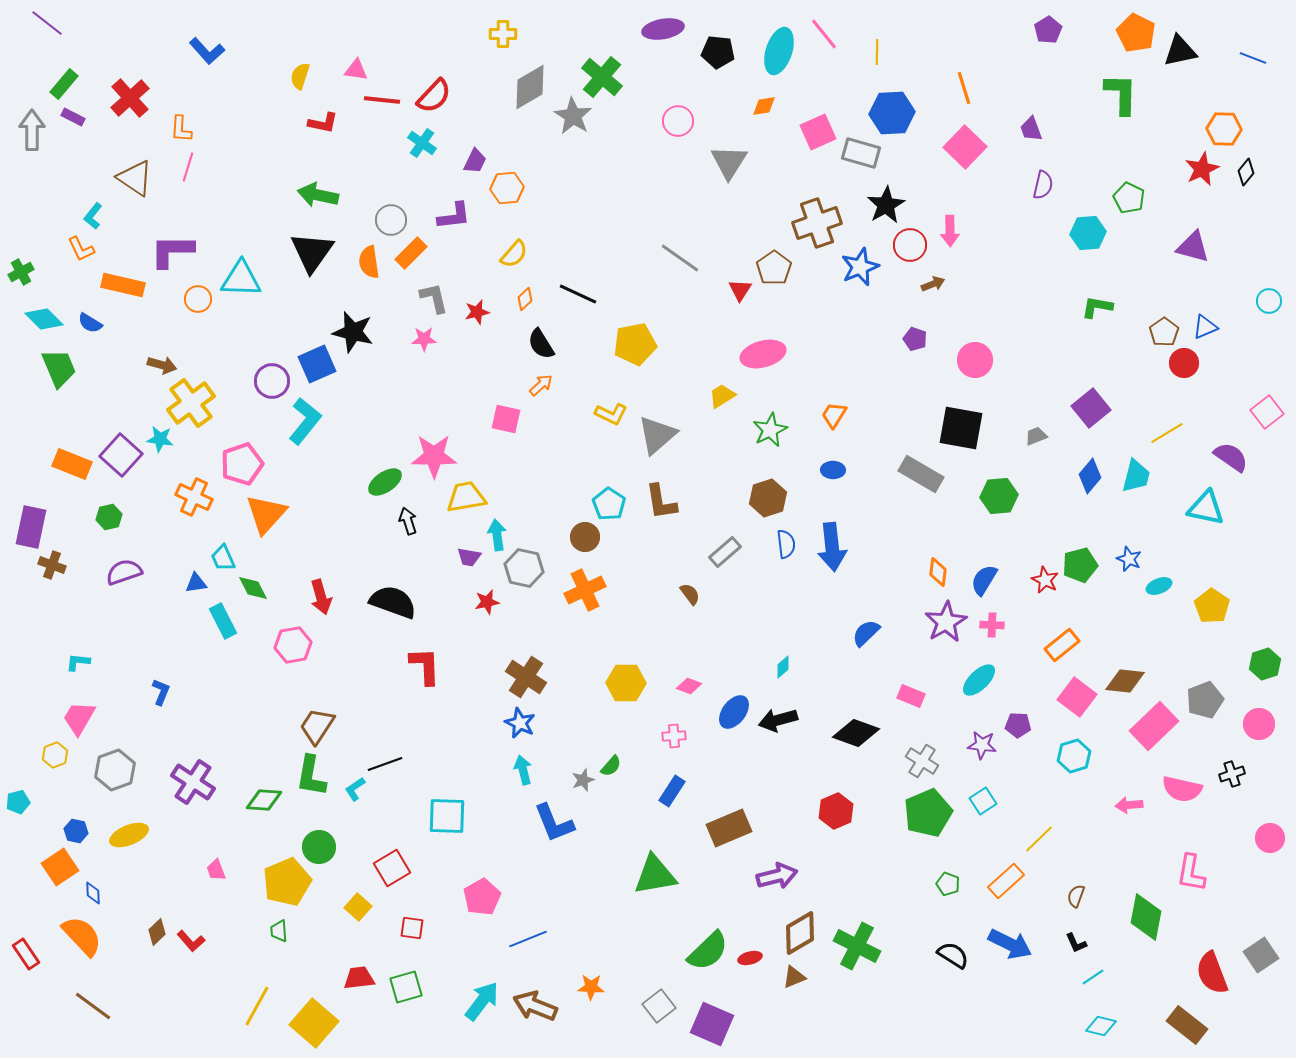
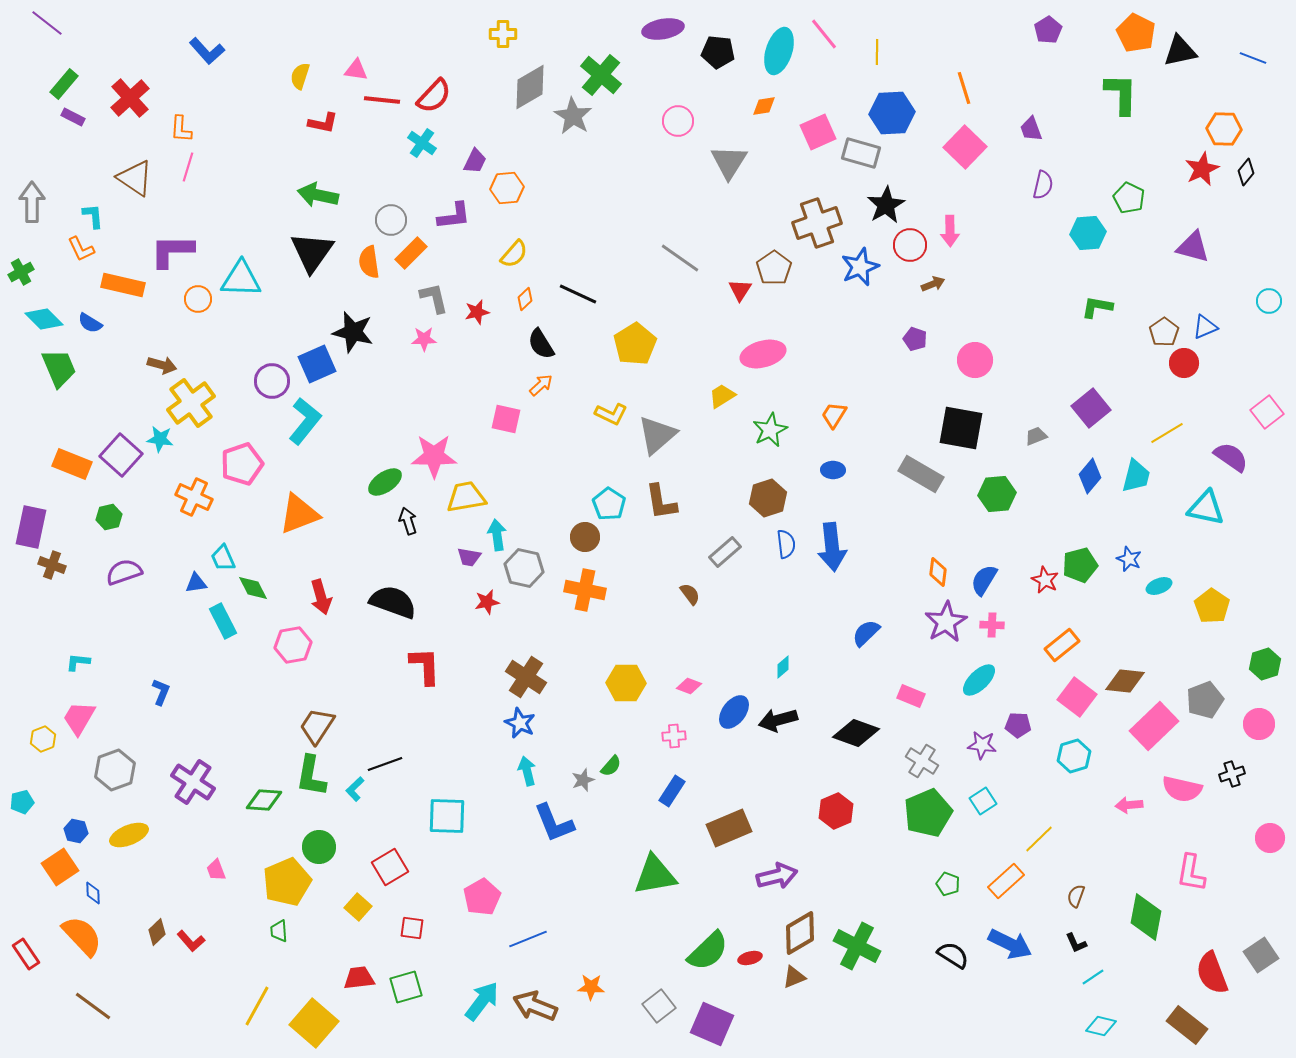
green cross at (602, 77): moved 1 px left, 2 px up
gray arrow at (32, 130): moved 72 px down
cyan L-shape at (93, 216): rotated 136 degrees clockwise
yellow pentagon at (635, 344): rotated 21 degrees counterclockwise
green hexagon at (999, 496): moved 2 px left, 2 px up
orange triangle at (266, 514): moved 33 px right; rotated 27 degrees clockwise
orange cross at (585, 590): rotated 36 degrees clockwise
yellow hexagon at (55, 755): moved 12 px left, 16 px up
cyan arrow at (523, 770): moved 4 px right, 1 px down
cyan L-shape at (355, 789): rotated 10 degrees counterclockwise
cyan pentagon at (18, 802): moved 4 px right
red square at (392, 868): moved 2 px left, 1 px up
